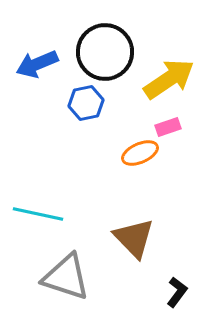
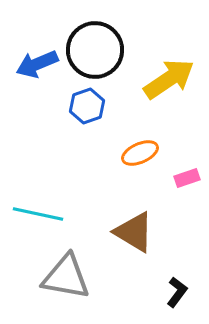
black circle: moved 10 px left, 2 px up
blue hexagon: moved 1 px right, 3 px down; rotated 8 degrees counterclockwise
pink rectangle: moved 19 px right, 51 px down
brown triangle: moved 6 px up; rotated 15 degrees counterclockwise
gray triangle: rotated 8 degrees counterclockwise
